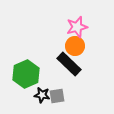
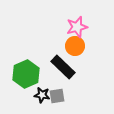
black rectangle: moved 6 px left, 3 px down
